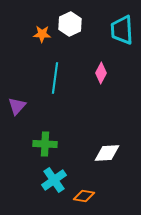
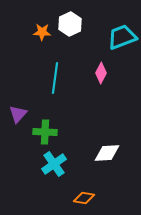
cyan trapezoid: moved 7 px down; rotated 72 degrees clockwise
orange star: moved 2 px up
purple triangle: moved 1 px right, 8 px down
green cross: moved 12 px up
cyan cross: moved 16 px up
orange diamond: moved 2 px down
